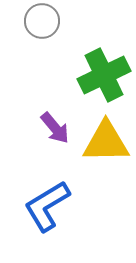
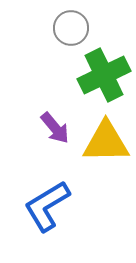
gray circle: moved 29 px right, 7 px down
